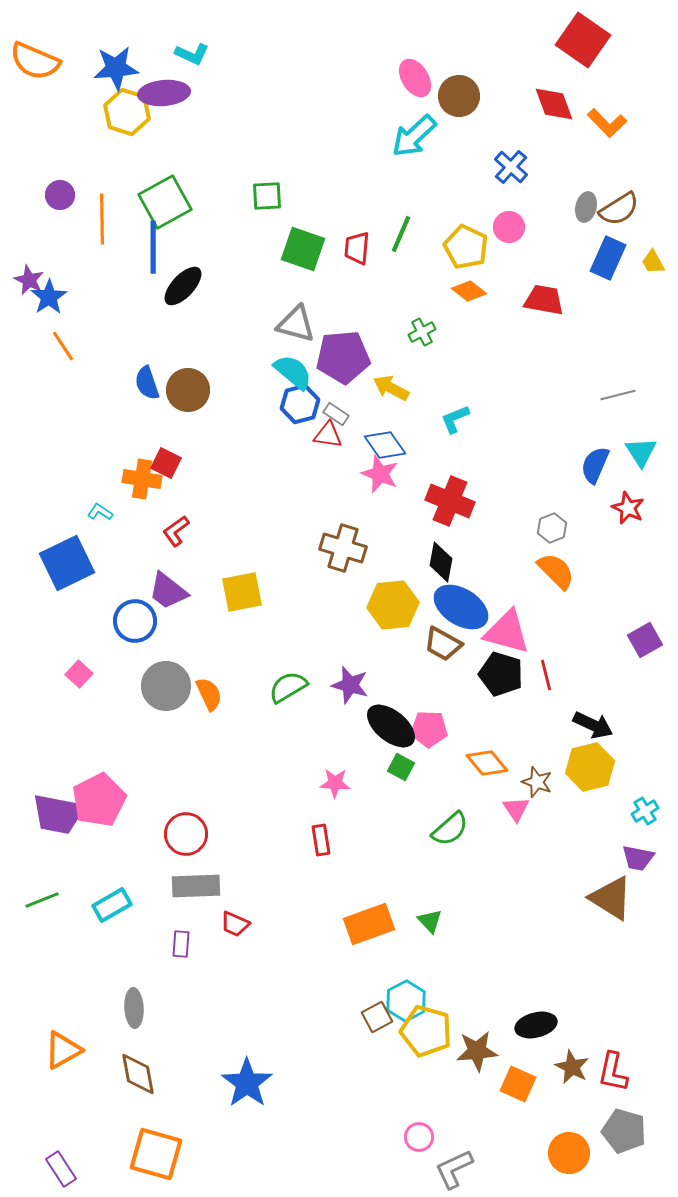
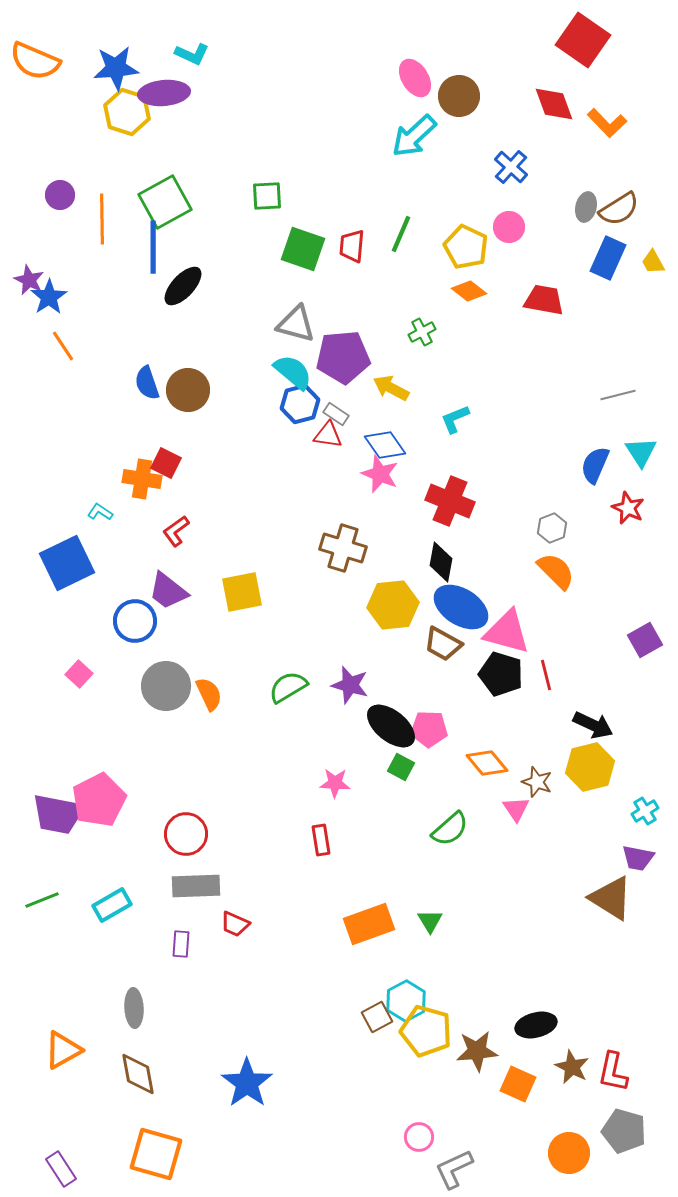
red trapezoid at (357, 248): moved 5 px left, 2 px up
green triangle at (430, 921): rotated 12 degrees clockwise
